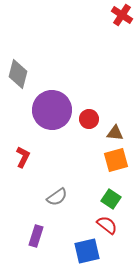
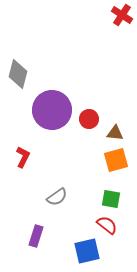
green square: rotated 24 degrees counterclockwise
